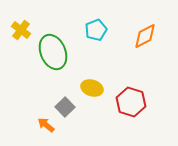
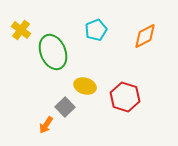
yellow ellipse: moved 7 px left, 2 px up
red hexagon: moved 6 px left, 5 px up
orange arrow: rotated 96 degrees counterclockwise
